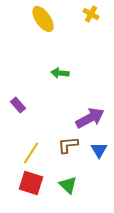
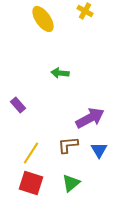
yellow cross: moved 6 px left, 3 px up
green triangle: moved 3 px right, 2 px up; rotated 36 degrees clockwise
